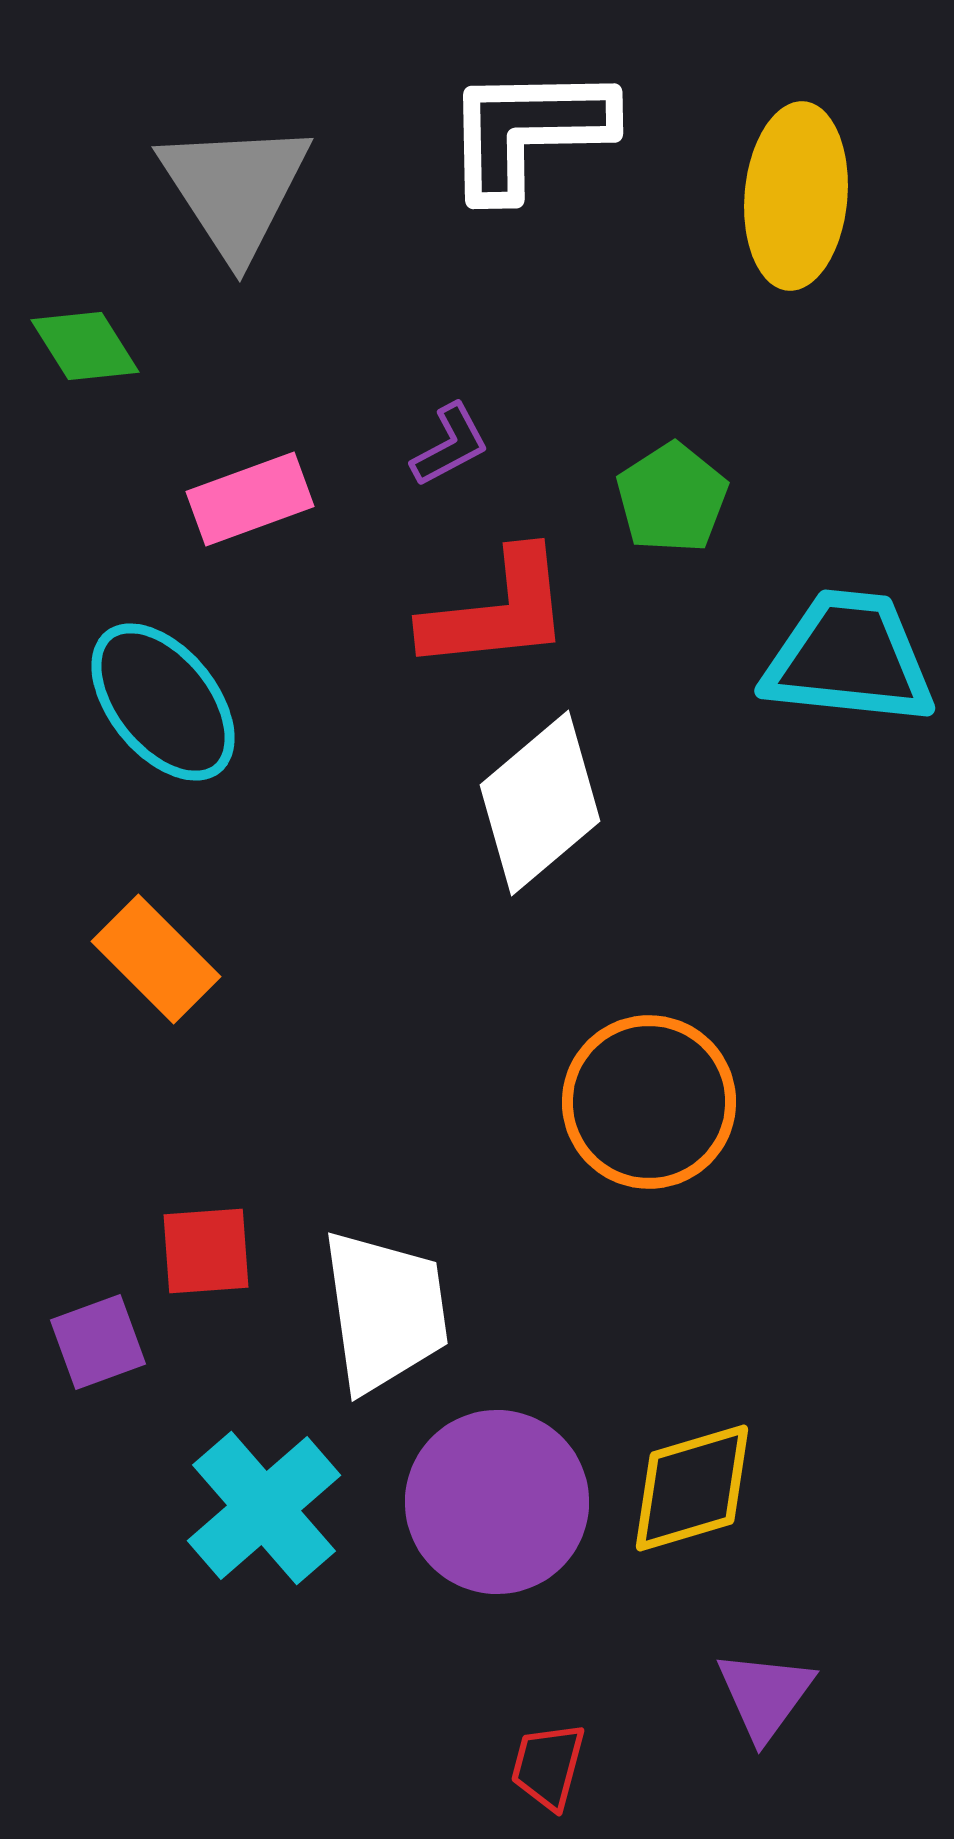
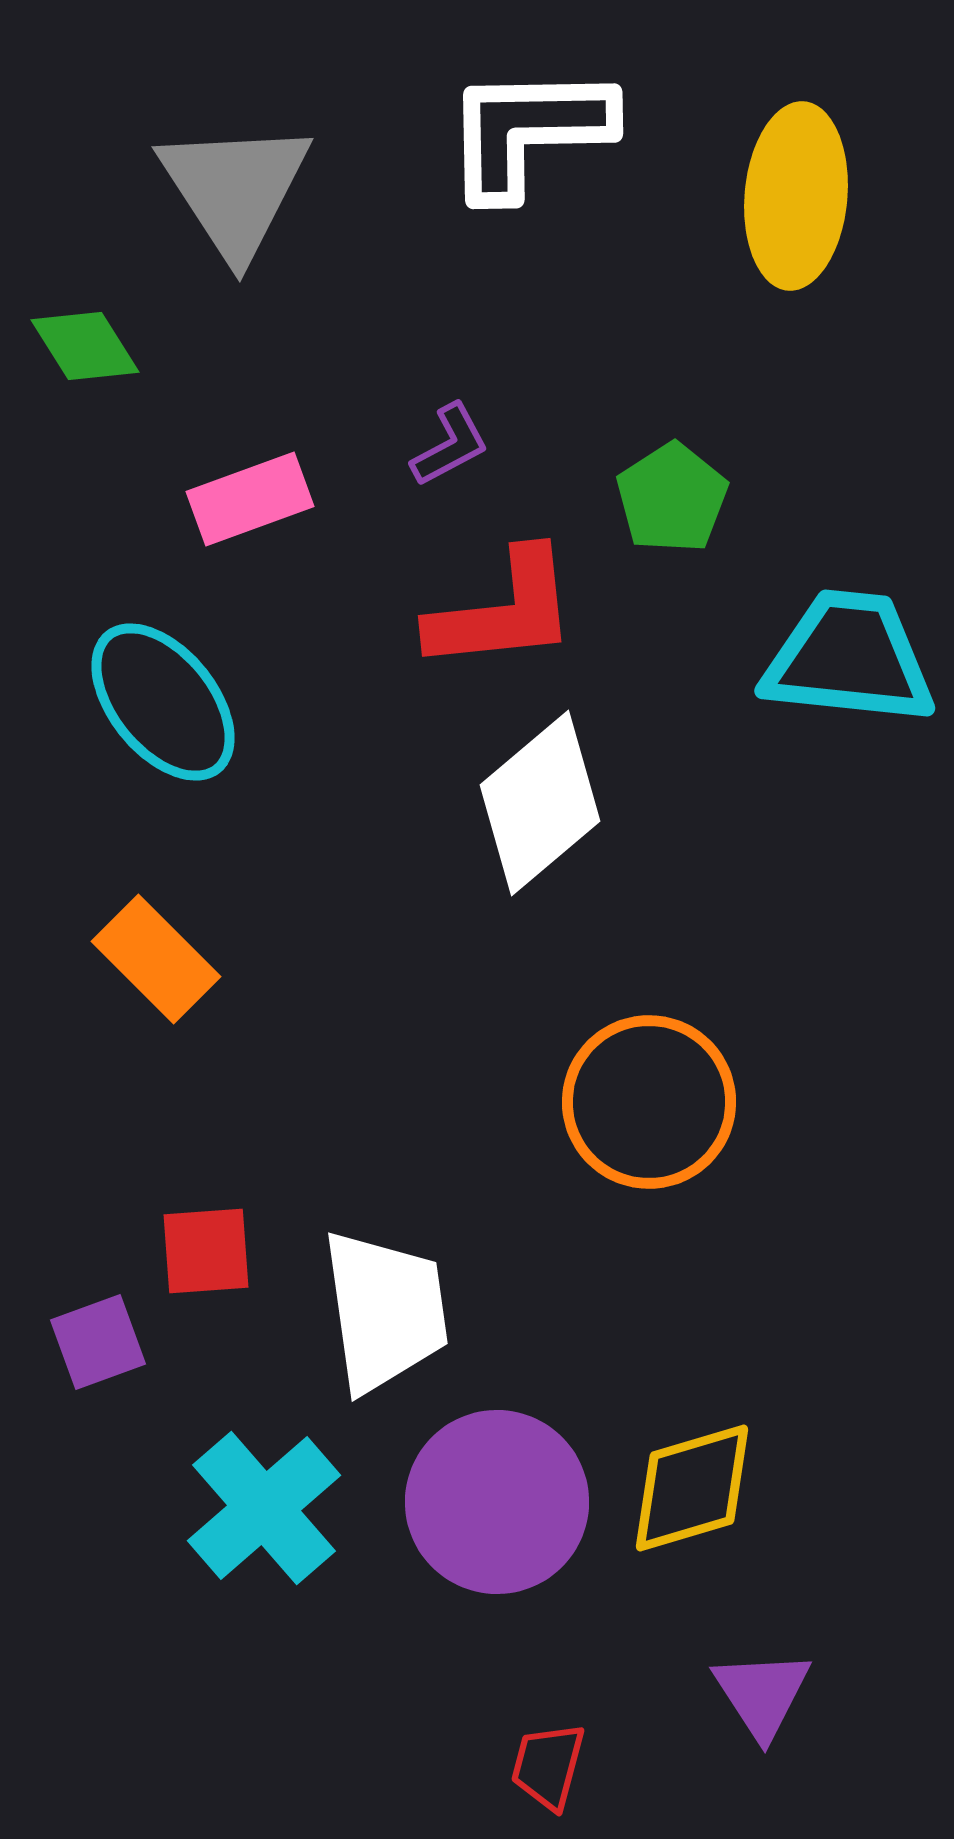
red L-shape: moved 6 px right
purple triangle: moved 3 px left, 1 px up; rotated 9 degrees counterclockwise
